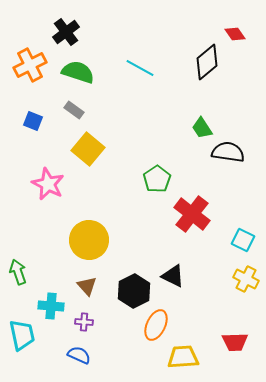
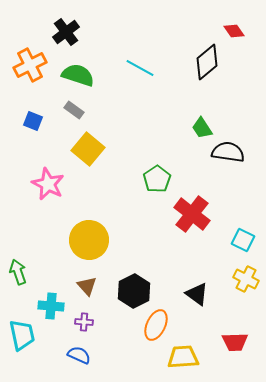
red diamond: moved 1 px left, 3 px up
green semicircle: moved 3 px down
black triangle: moved 24 px right, 18 px down; rotated 10 degrees clockwise
